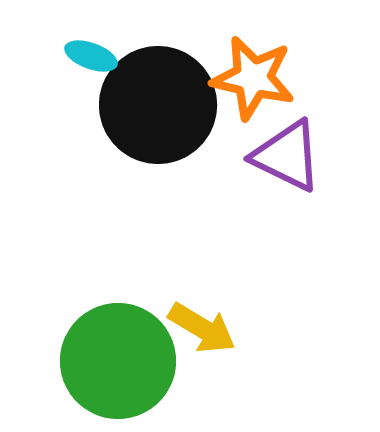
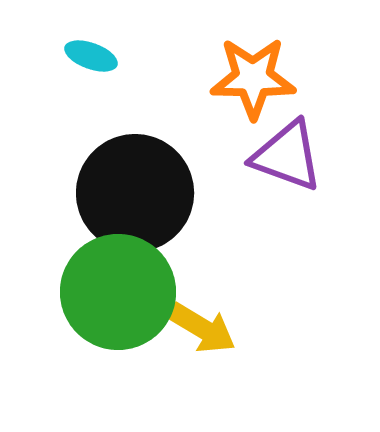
orange star: rotated 12 degrees counterclockwise
black circle: moved 23 px left, 88 px down
purple triangle: rotated 6 degrees counterclockwise
green circle: moved 69 px up
